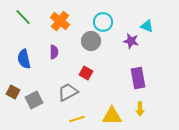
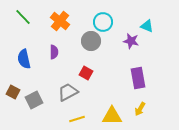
yellow arrow: rotated 32 degrees clockwise
